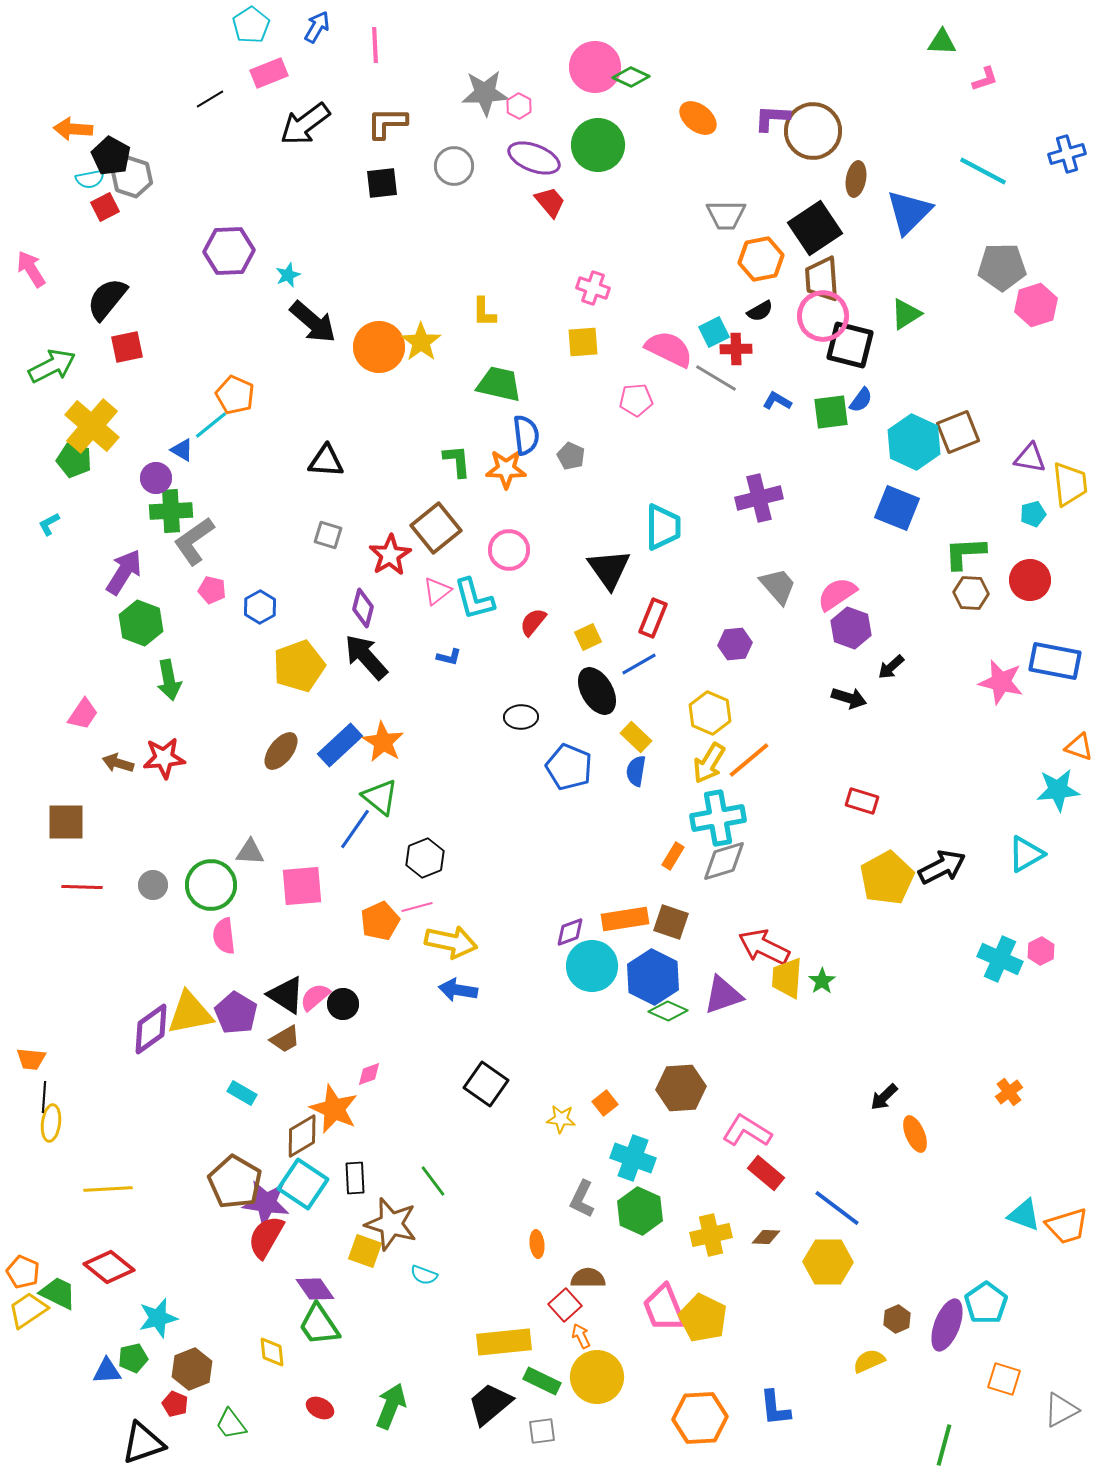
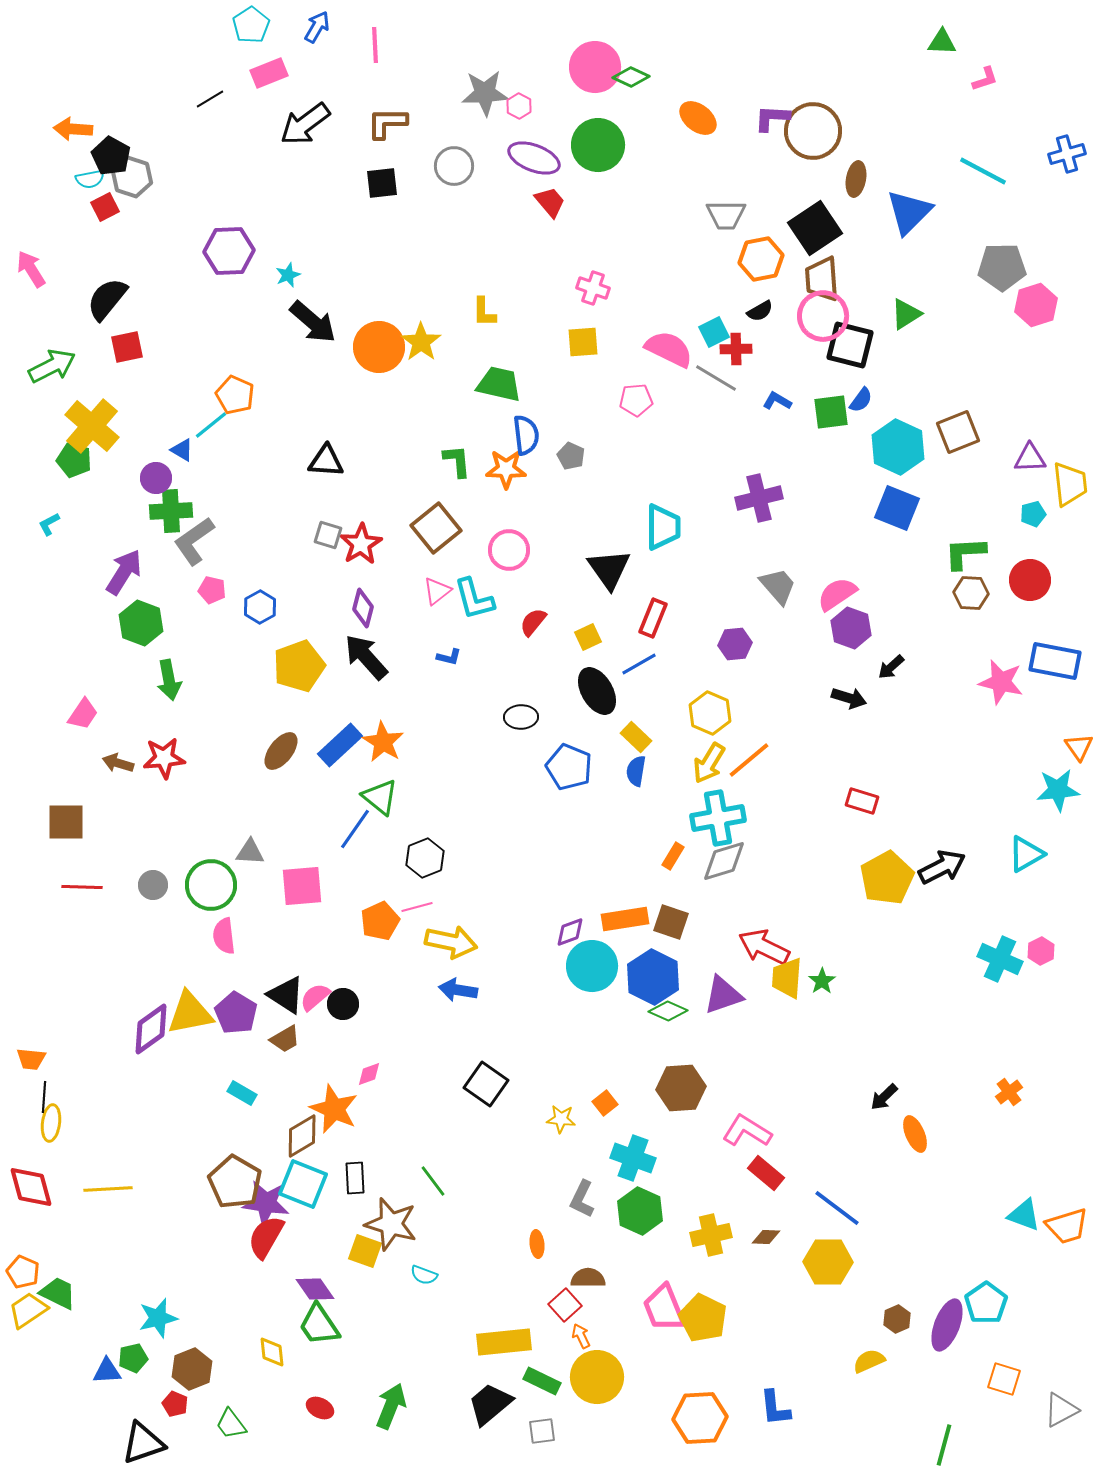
cyan hexagon at (914, 442): moved 16 px left, 5 px down
purple triangle at (1030, 458): rotated 12 degrees counterclockwise
red star at (390, 555): moved 29 px left, 11 px up
orange triangle at (1079, 747): rotated 36 degrees clockwise
cyan square at (303, 1184): rotated 12 degrees counterclockwise
red diamond at (109, 1267): moved 78 px left, 80 px up; rotated 36 degrees clockwise
